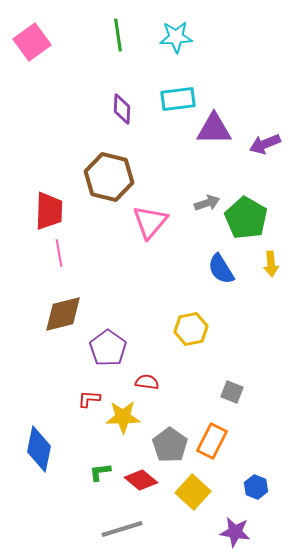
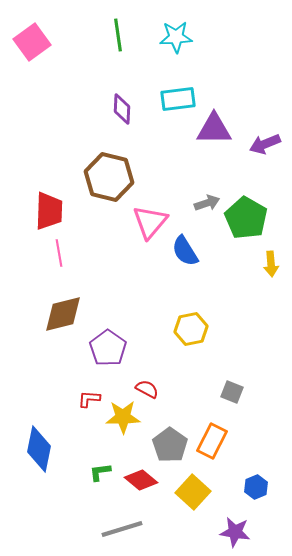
blue semicircle: moved 36 px left, 18 px up
red semicircle: moved 7 px down; rotated 20 degrees clockwise
blue hexagon: rotated 15 degrees clockwise
